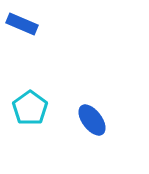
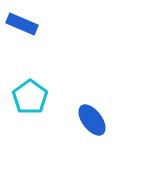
cyan pentagon: moved 11 px up
